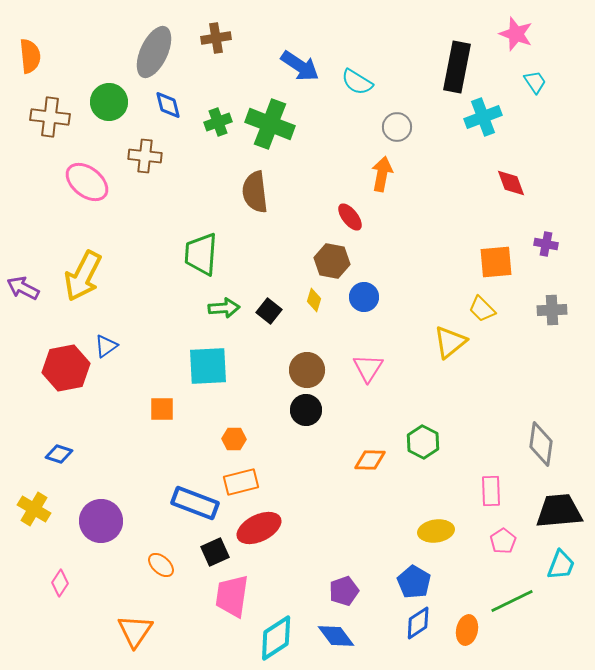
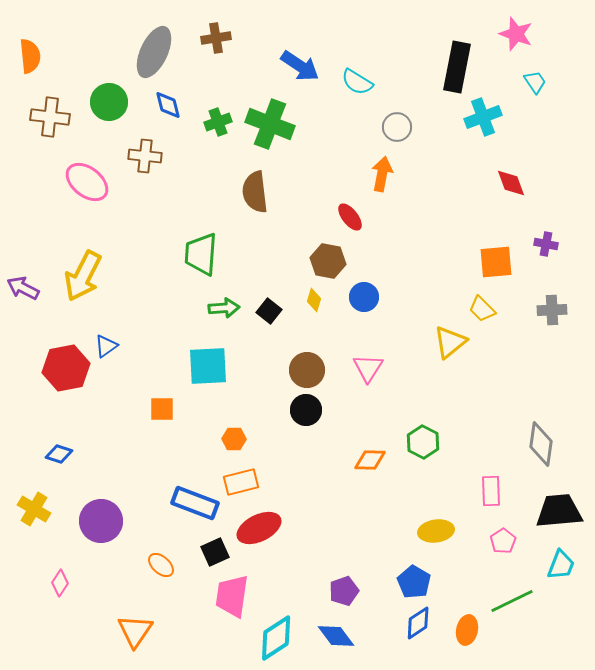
brown hexagon at (332, 261): moved 4 px left
